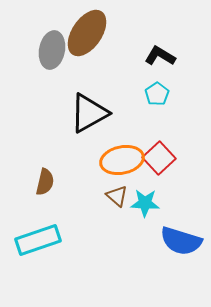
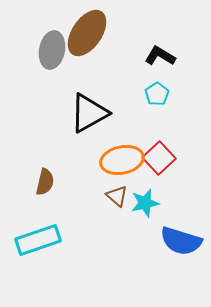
cyan star: rotated 16 degrees counterclockwise
